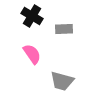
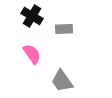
gray trapezoid: rotated 40 degrees clockwise
